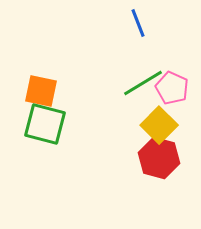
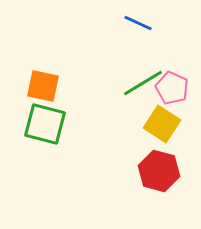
blue line: rotated 44 degrees counterclockwise
orange square: moved 2 px right, 5 px up
yellow square: moved 3 px right, 1 px up; rotated 12 degrees counterclockwise
red hexagon: moved 13 px down
